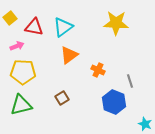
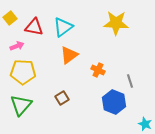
green triangle: rotated 35 degrees counterclockwise
